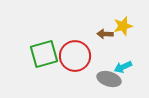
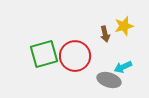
yellow star: moved 1 px right
brown arrow: rotated 105 degrees counterclockwise
gray ellipse: moved 1 px down
